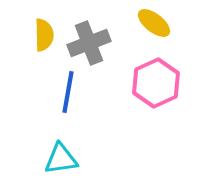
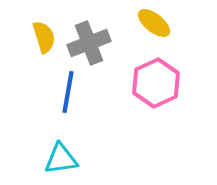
yellow semicircle: moved 2 px down; rotated 16 degrees counterclockwise
